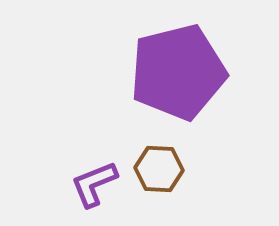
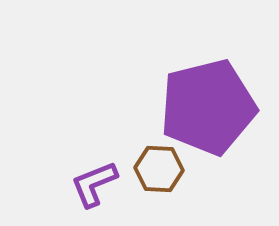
purple pentagon: moved 30 px right, 35 px down
